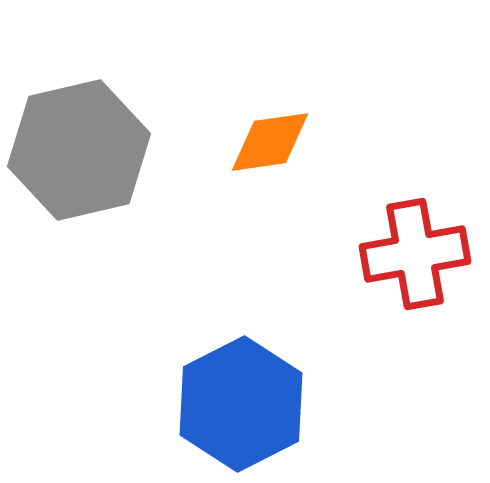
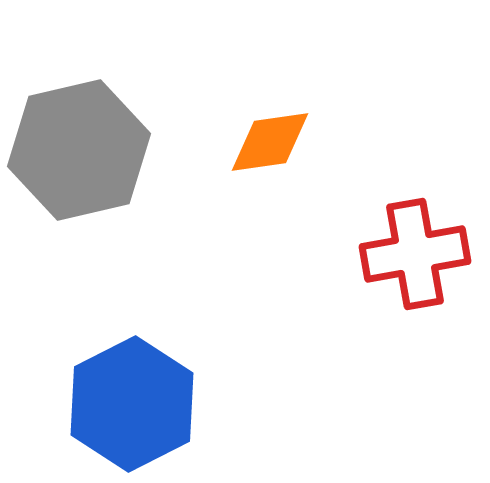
blue hexagon: moved 109 px left
